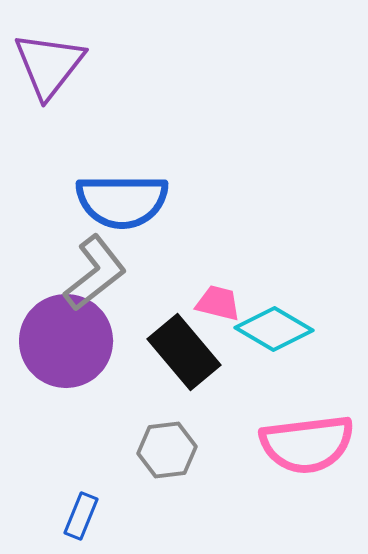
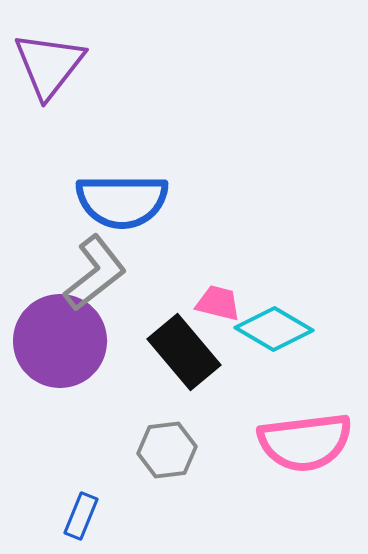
purple circle: moved 6 px left
pink semicircle: moved 2 px left, 2 px up
